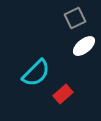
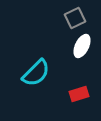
white ellipse: moved 2 px left; rotated 25 degrees counterclockwise
red rectangle: moved 16 px right; rotated 24 degrees clockwise
